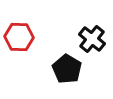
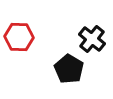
black pentagon: moved 2 px right
